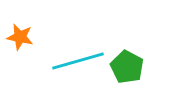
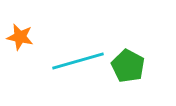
green pentagon: moved 1 px right, 1 px up
